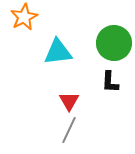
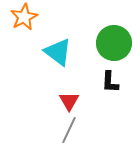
cyan triangle: rotated 44 degrees clockwise
